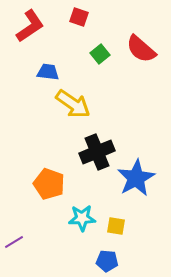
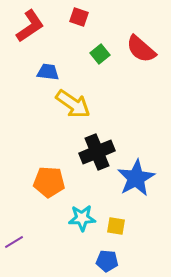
orange pentagon: moved 2 px up; rotated 16 degrees counterclockwise
